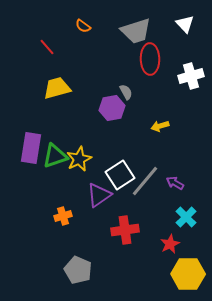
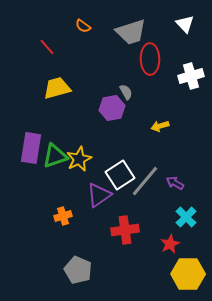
gray trapezoid: moved 5 px left, 1 px down
